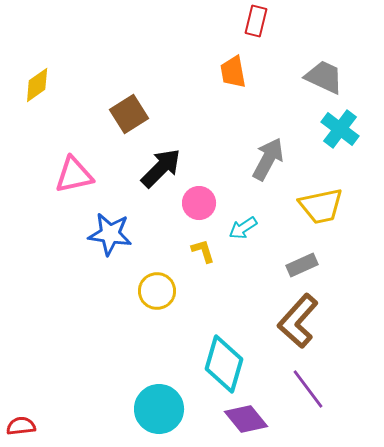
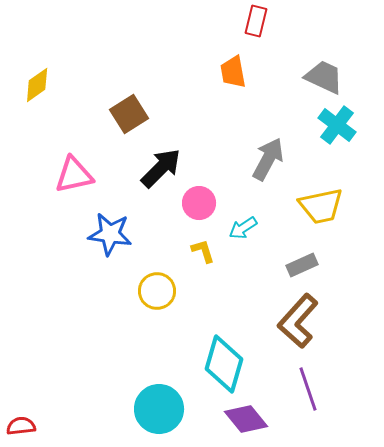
cyan cross: moved 3 px left, 4 px up
purple line: rotated 18 degrees clockwise
